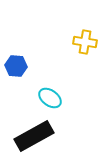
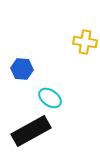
blue hexagon: moved 6 px right, 3 px down
black rectangle: moved 3 px left, 5 px up
